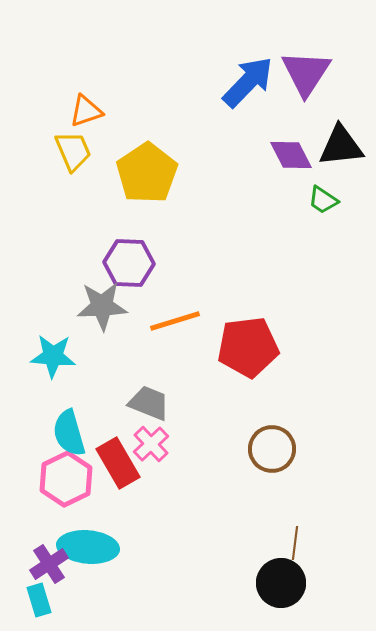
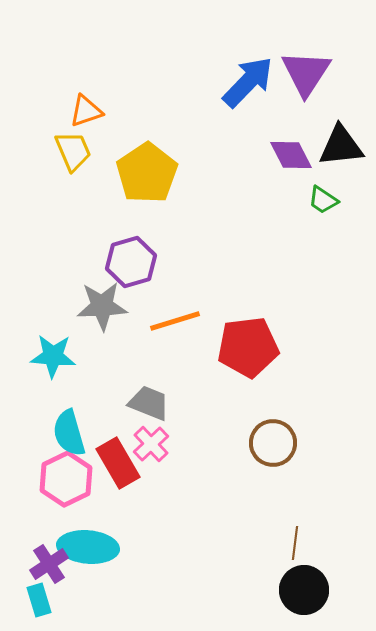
purple hexagon: moved 2 px right, 1 px up; rotated 18 degrees counterclockwise
brown circle: moved 1 px right, 6 px up
black circle: moved 23 px right, 7 px down
